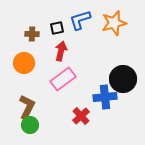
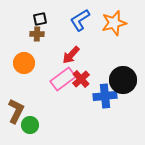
blue L-shape: rotated 15 degrees counterclockwise
black square: moved 17 px left, 9 px up
brown cross: moved 5 px right
red arrow: moved 10 px right, 4 px down; rotated 150 degrees counterclockwise
black circle: moved 1 px down
blue cross: moved 1 px up
brown L-shape: moved 11 px left, 4 px down
red cross: moved 37 px up
